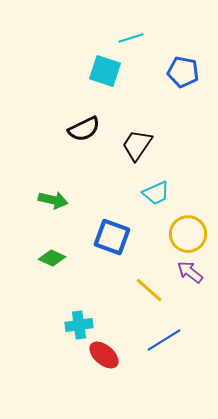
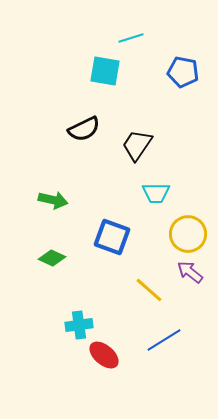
cyan square: rotated 8 degrees counterclockwise
cyan trapezoid: rotated 24 degrees clockwise
